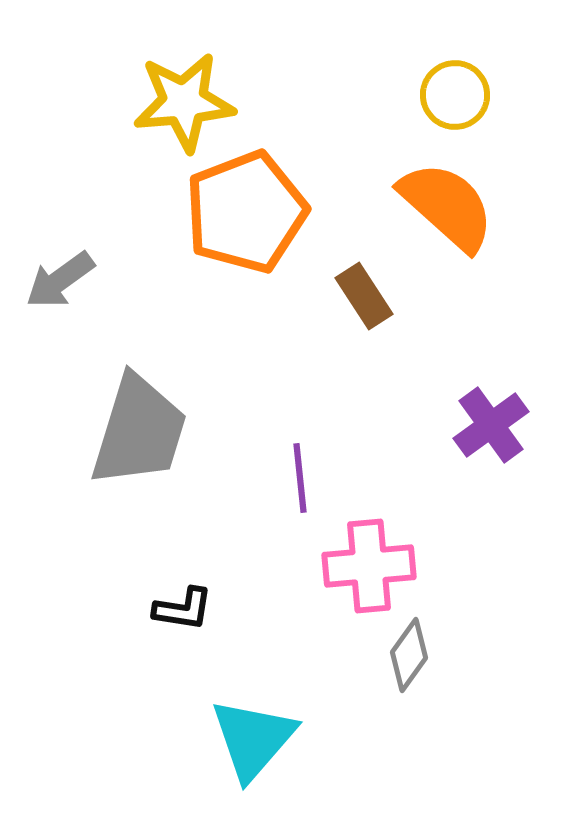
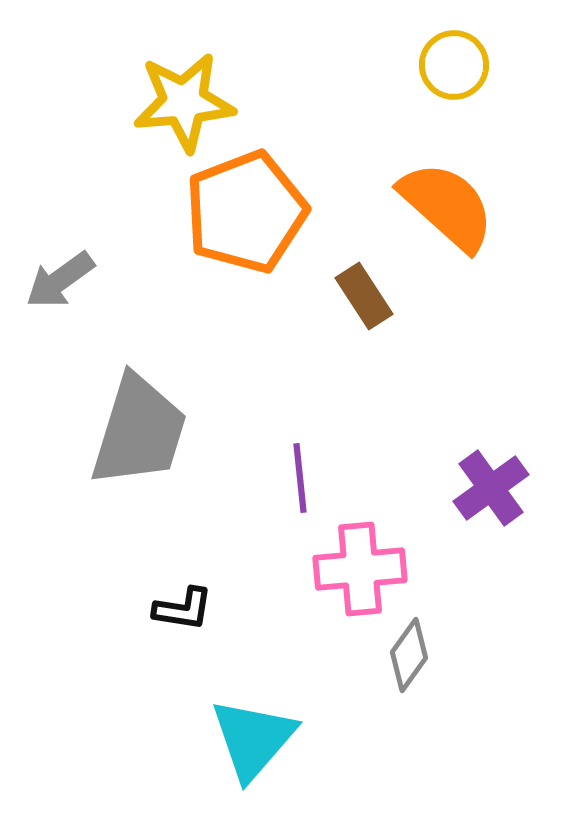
yellow circle: moved 1 px left, 30 px up
purple cross: moved 63 px down
pink cross: moved 9 px left, 3 px down
